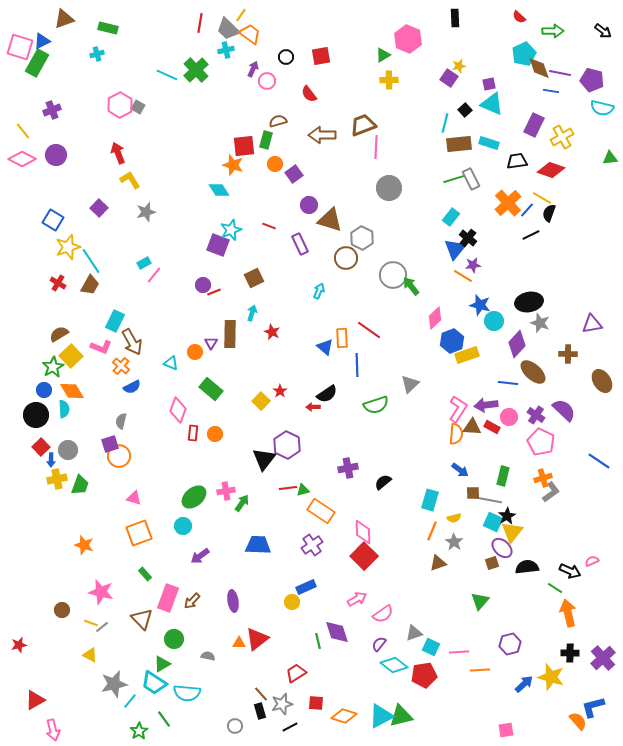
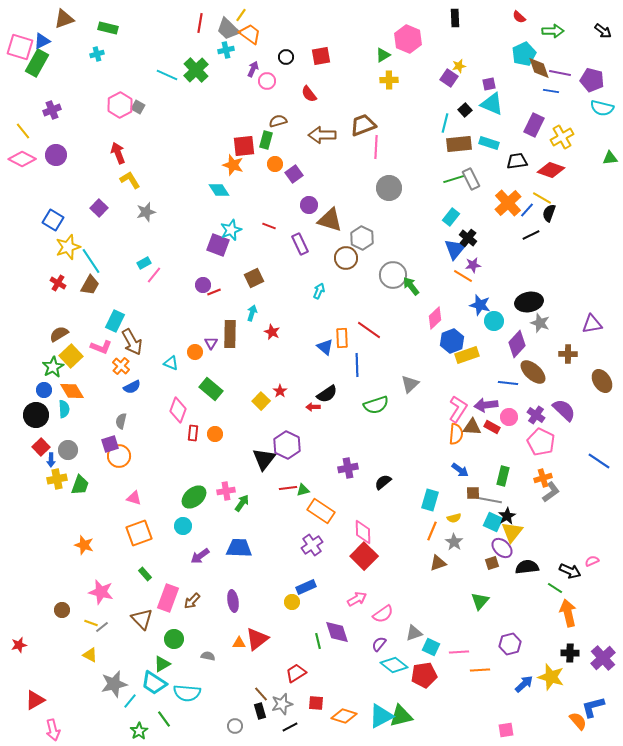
blue trapezoid at (258, 545): moved 19 px left, 3 px down
